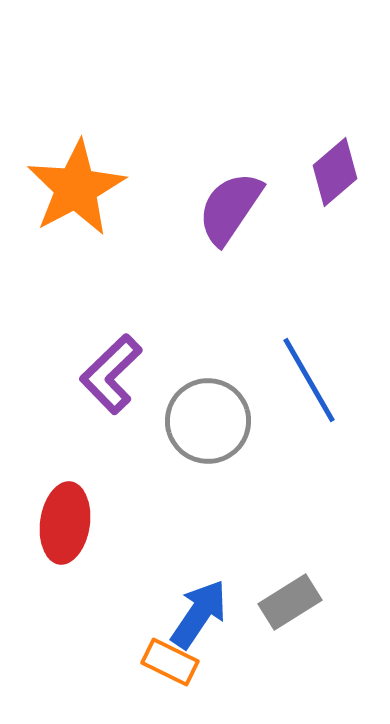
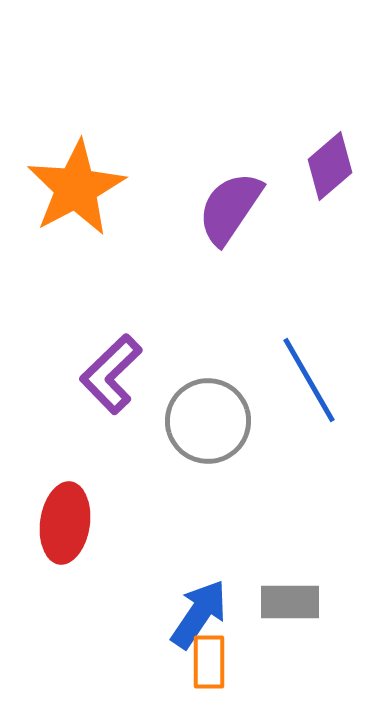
purple diamond: moved 5 px left, 6 px up
gray rectangle: rotated 32 degrees clockwise
orange rectangle: moved 39 px right; rotated 64 degrees clockwise
